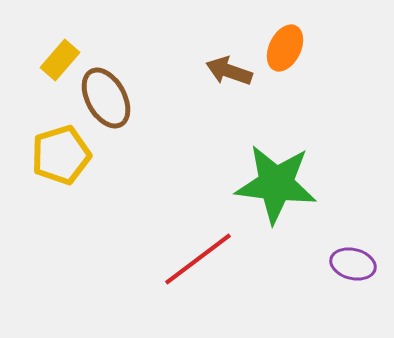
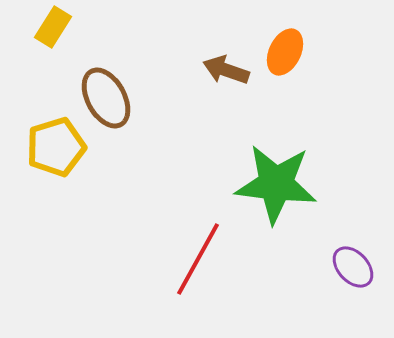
orange ellipse: moved 4 px down
yellow rectangle: moved 7 px left, 33 px up; rotated 9 degrees counterclockwise
brown arrow: moved 3 px left, 1 px up
yellow pentagon: moved 5 px left, 8 px up
red line: rotated 24 degrees counterclockwise
purple ellipse: moved 3 px down; rotated 33 degrees clockwise
